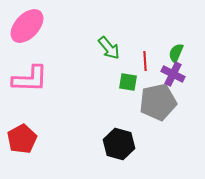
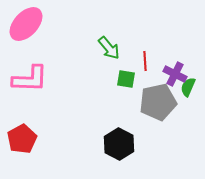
pink ellipse: moved 1 px left, 2 px up
green semicircle: moved 12 px right, 34 px down
purple cross: moved 2 px right
green square: moved 2 px left, 3 px up
black hexagon: rotated 12 degrees clockwise
